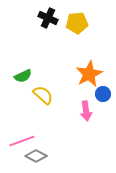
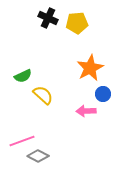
orange star: moved 1 px right, 6 px up
pink arrow: rotated 96 degrees clockwise
gray diamond: moved 2 px right
